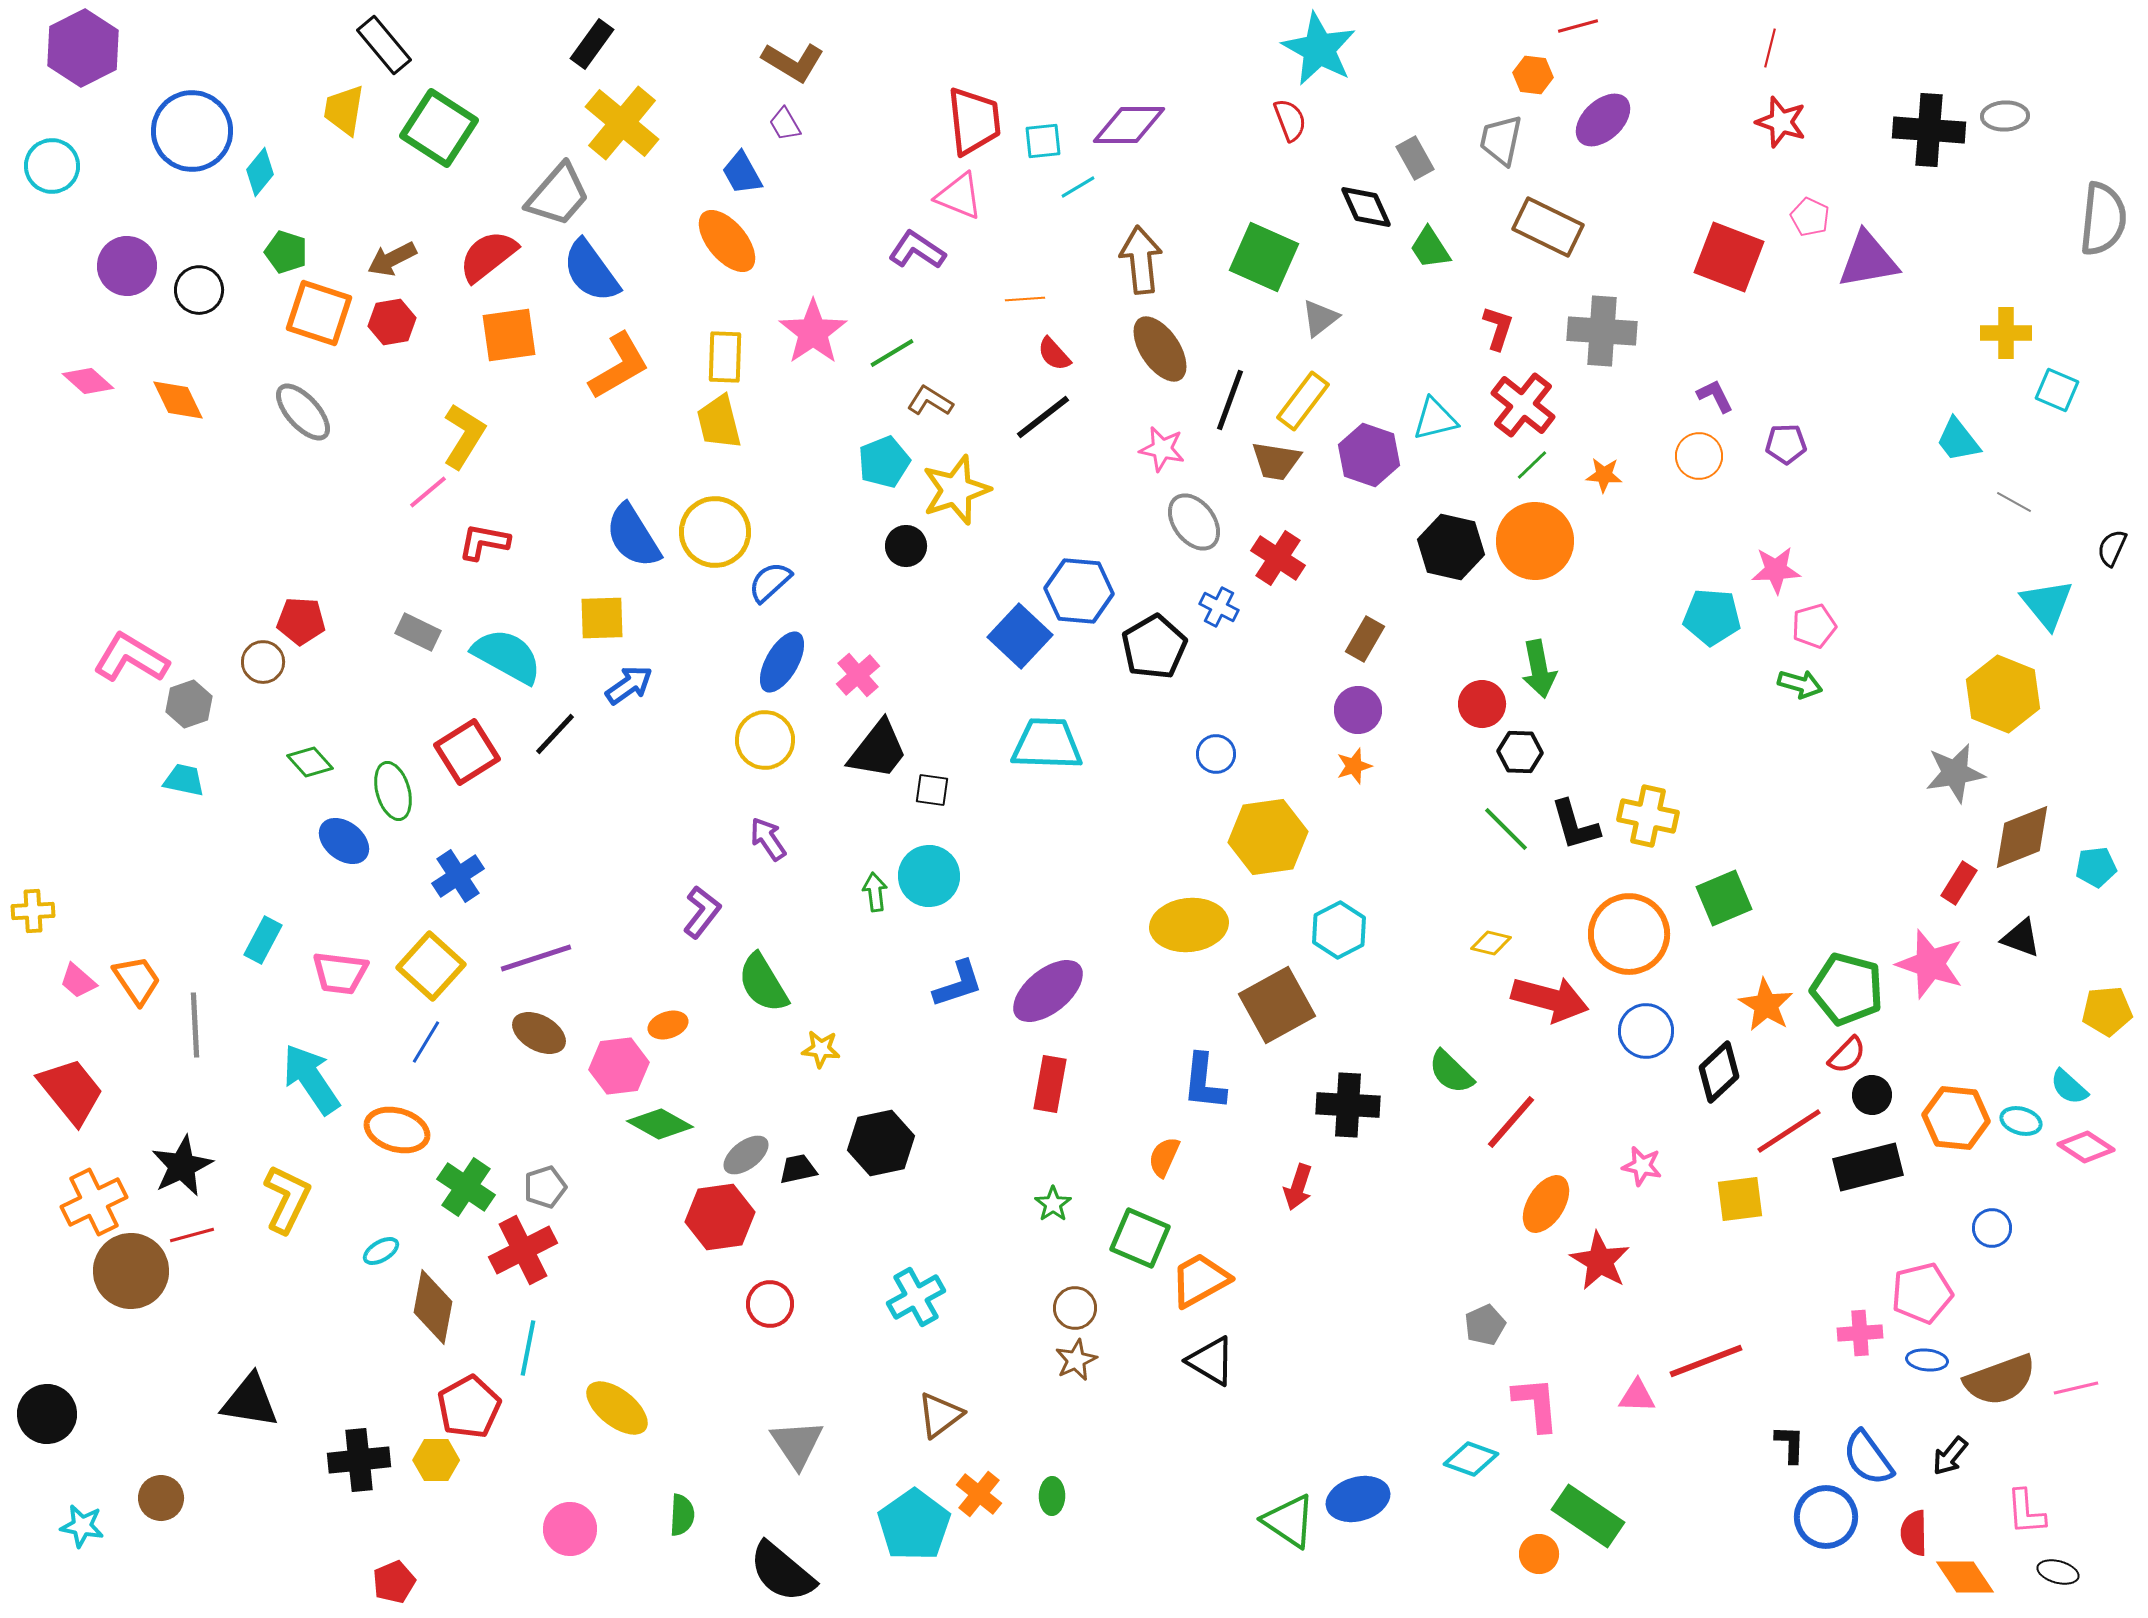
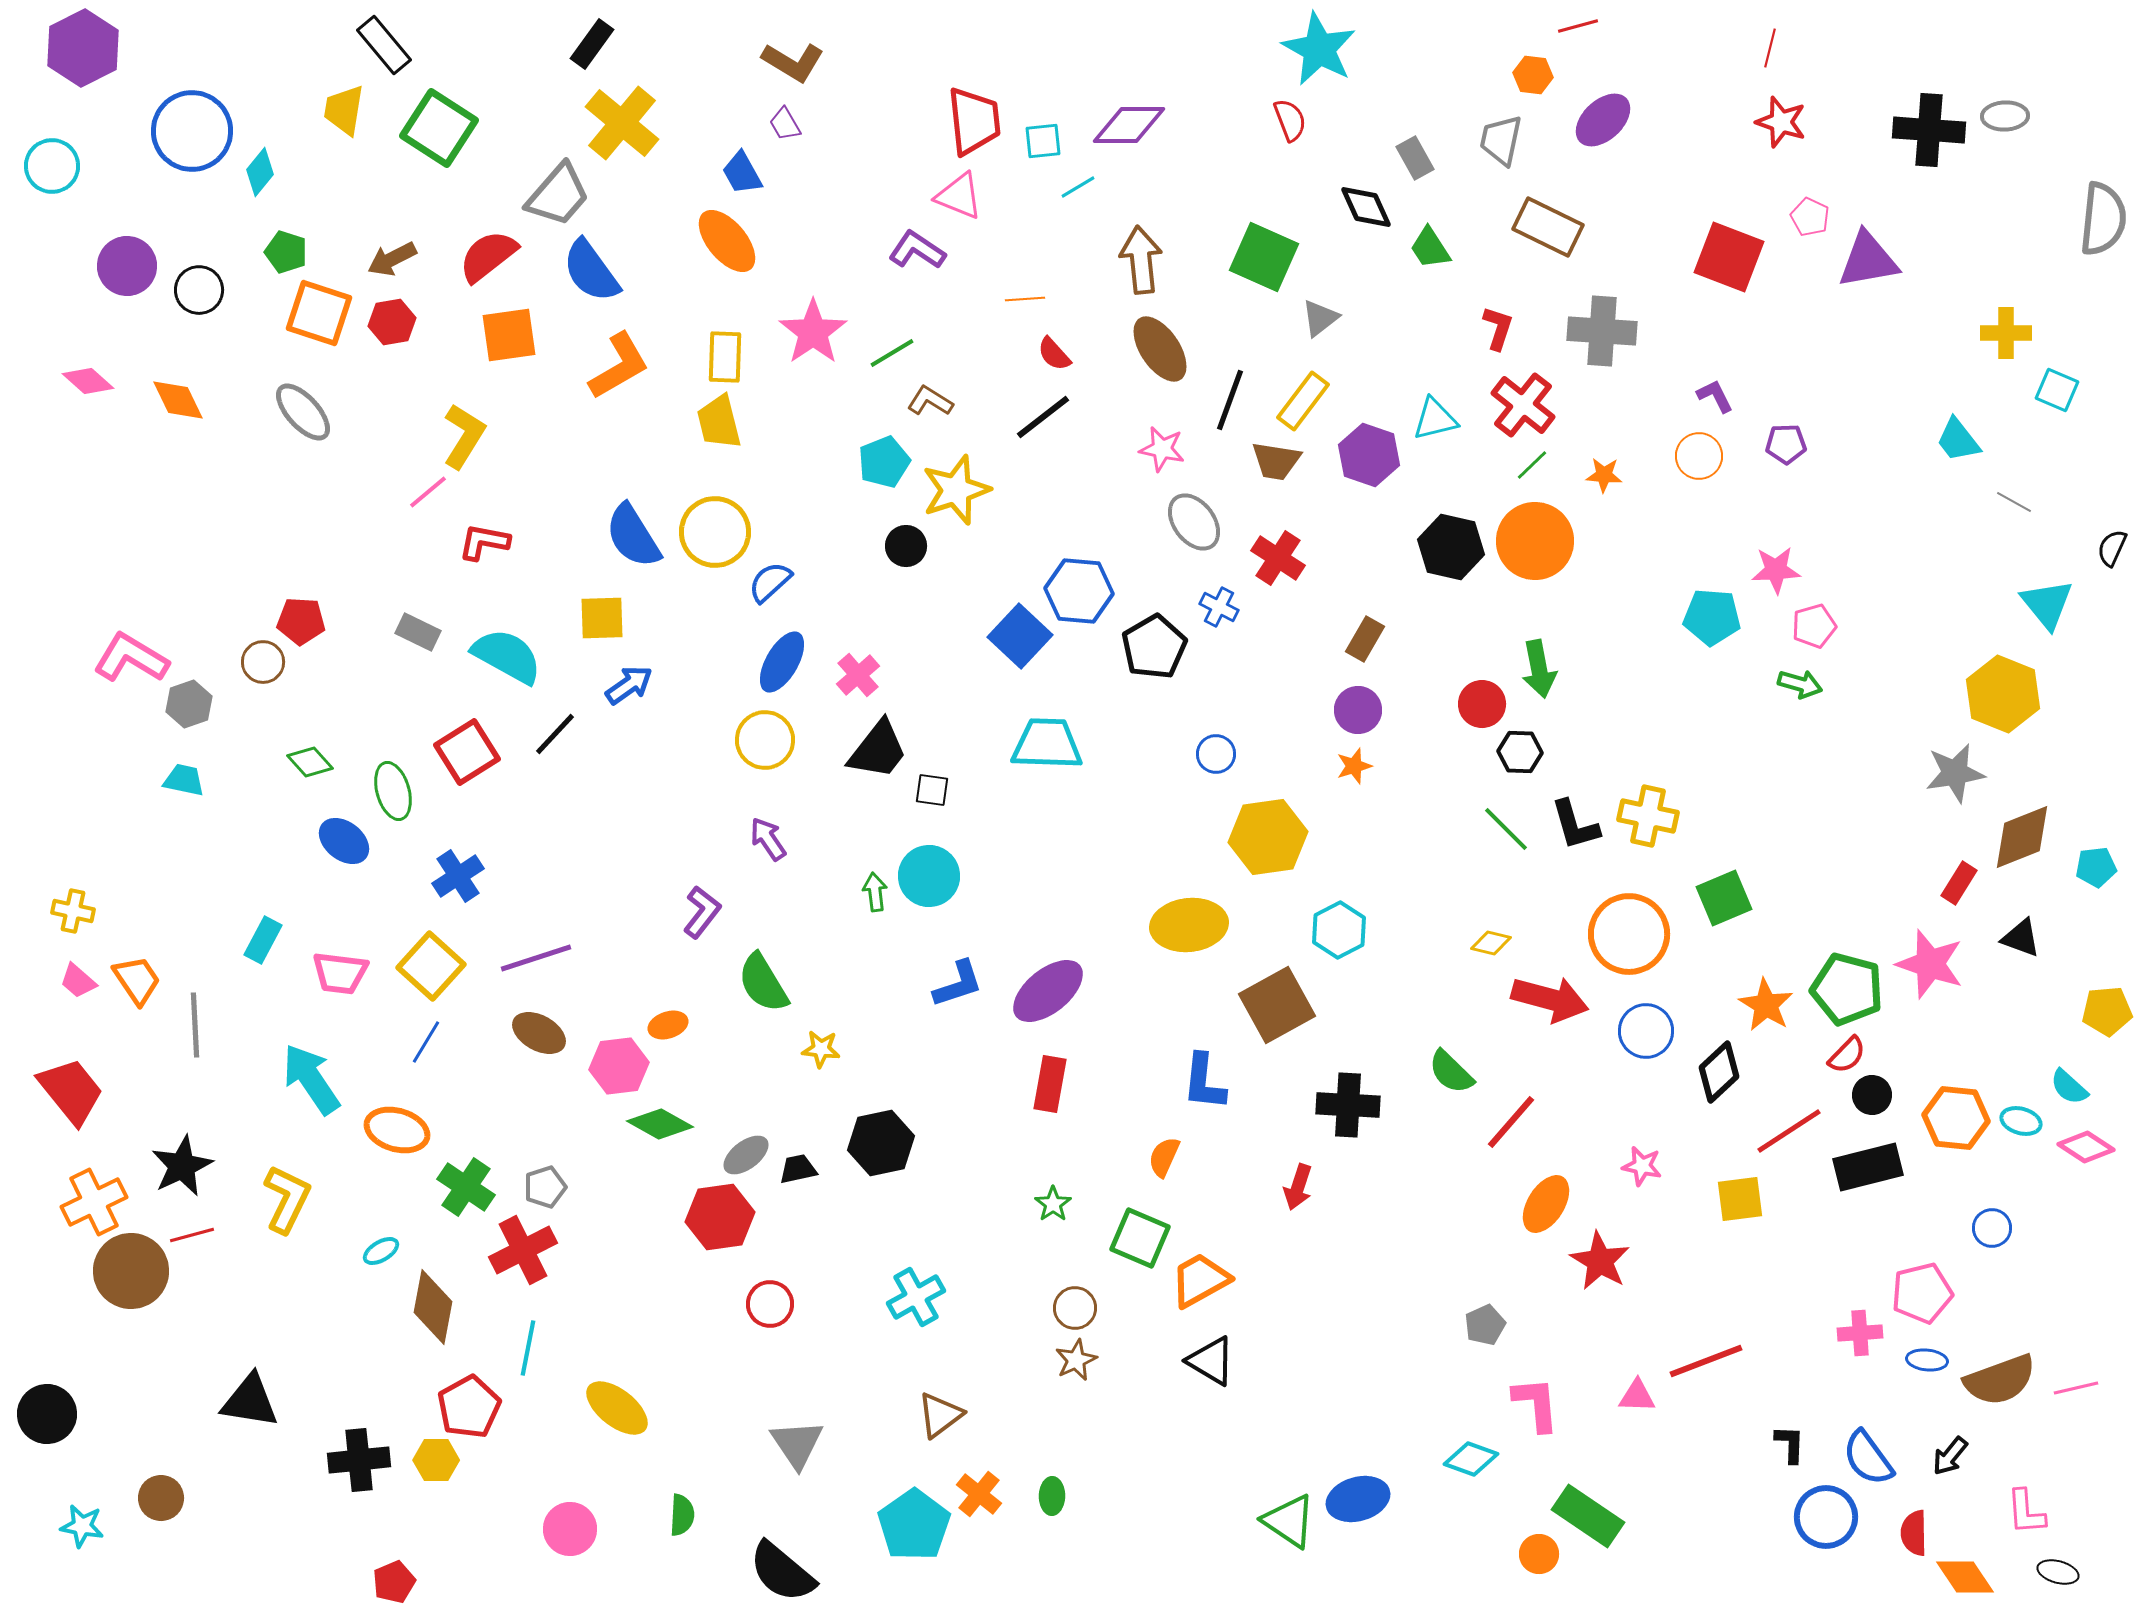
yellow cross at (33, 911): moved 40 px right; rotated 15 degrees clockwise
